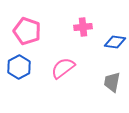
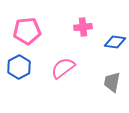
pink pentagon: rotated 24 degrees counterclockwise
